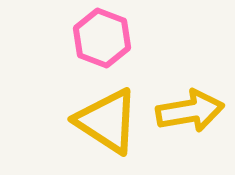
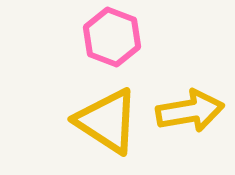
pink hexagon: moved 10 px right, 1 px up
